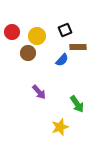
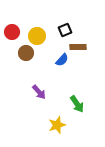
brown circle: moved 2 px left
yellow star: moved 3 px left, 2 px up
